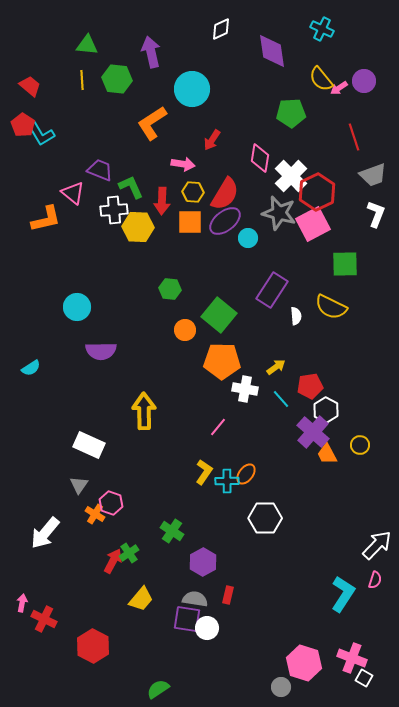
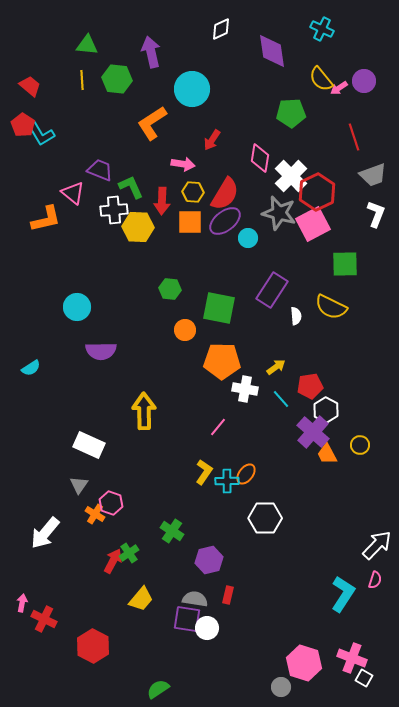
green square at (219, 315): moved 7 px up; rotated 28 degrees counterclockwise
purple hexagon at (203, 562): moved 6 px right, 2 px up; rotated 16 degrees clockwise
